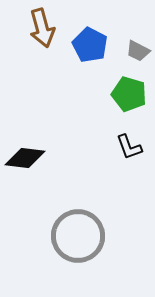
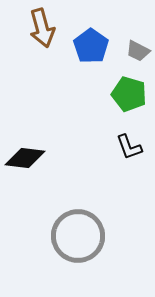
blue pentagon: moved 1 px right, 1 px down; rotated 8 degrees clockwise
